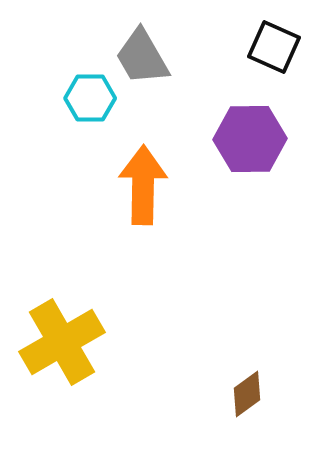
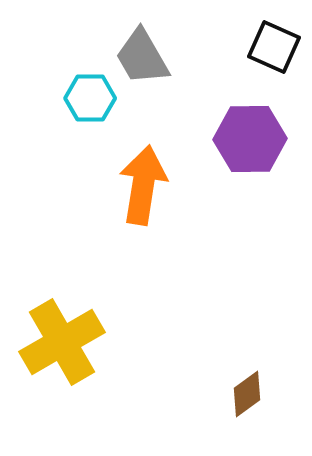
orange arrow: rotated 8 degrees clockwise
